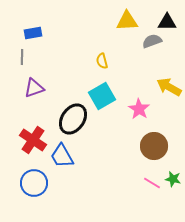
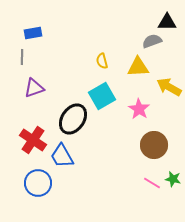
yellow triangle: moved 11 px right, 46 px down
brown circle: moved 1 px up
blue circle: moved 4 px right
